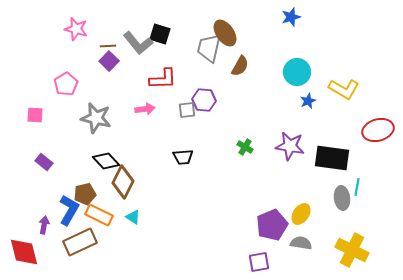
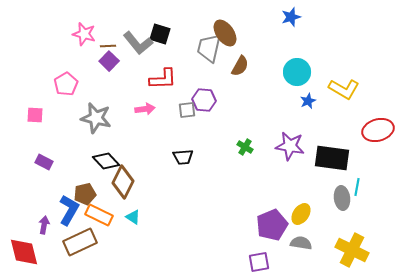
pink star at (76, 29): moved 8 px right, 5 px down
purple rectangle at (44, 162): rotated 12 degrees counterclockwise
